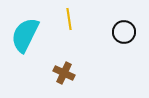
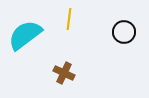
yellow line: rotated 15 degrees clockwise
cyan semicircle: rotated 27 degrees clockwise
